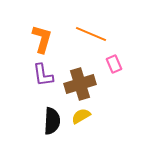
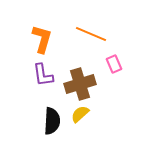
yellow semicircle: moved 1 px left, 2 px up; rotated 12 degrees counterclockwise
